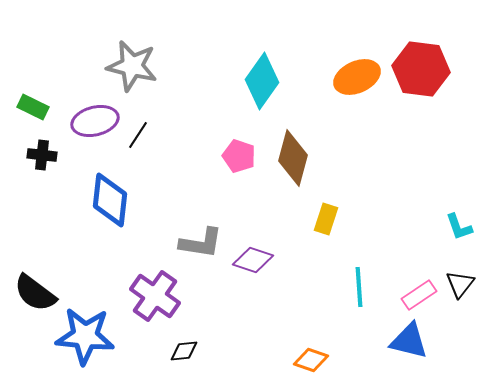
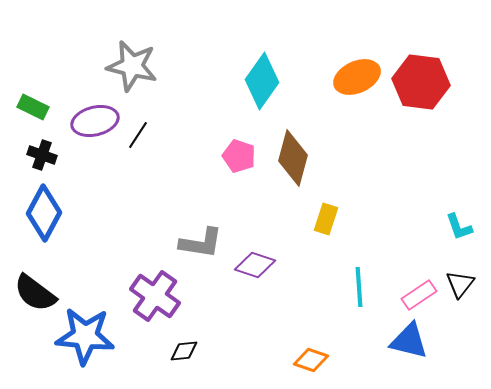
red hexagon: moved 13 px down
black cross: rotated 12 degrees clockwise
blue diamond: moved 66 px left, 13 px down; rotated 22 degrees clockwise
purple diamond: moved 2 px right, 5 px down
